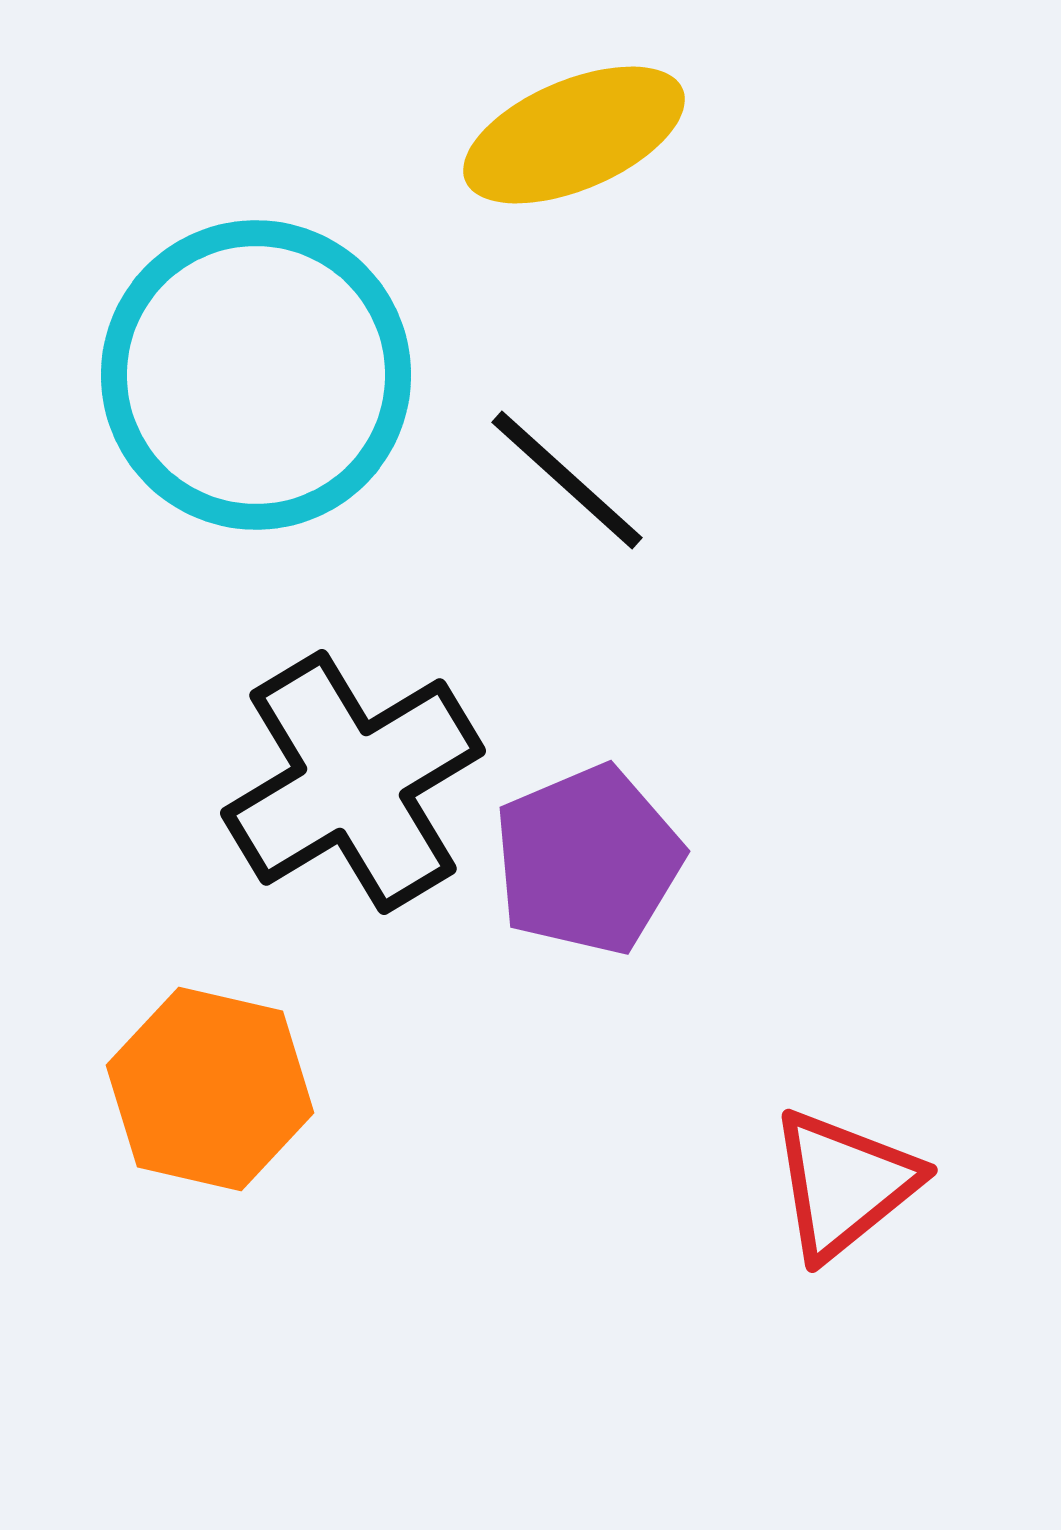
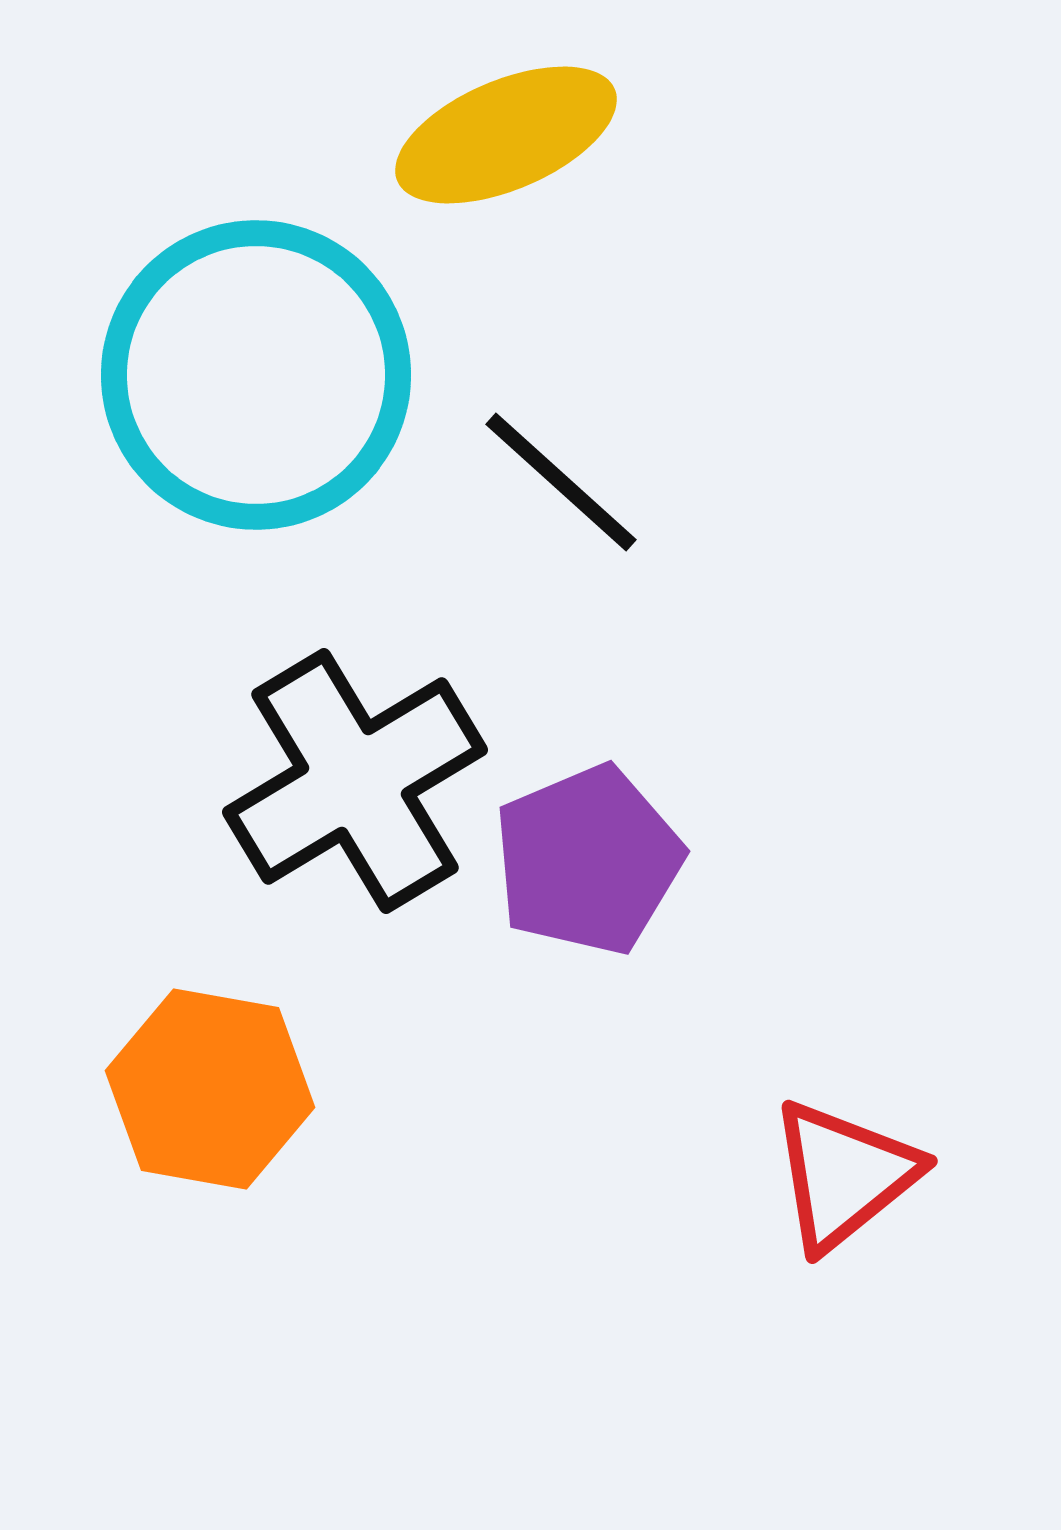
yellow ellipse: moved 68 px left
black line: moved 6 px left, 2 px down
black cross: moved 2 px right, 1 px up
orange hexagon: rotated 3 degrees counterclockwise
red triangle: moved 9 px up
